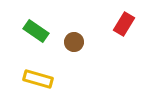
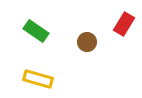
brown circle: moved 13 px right
